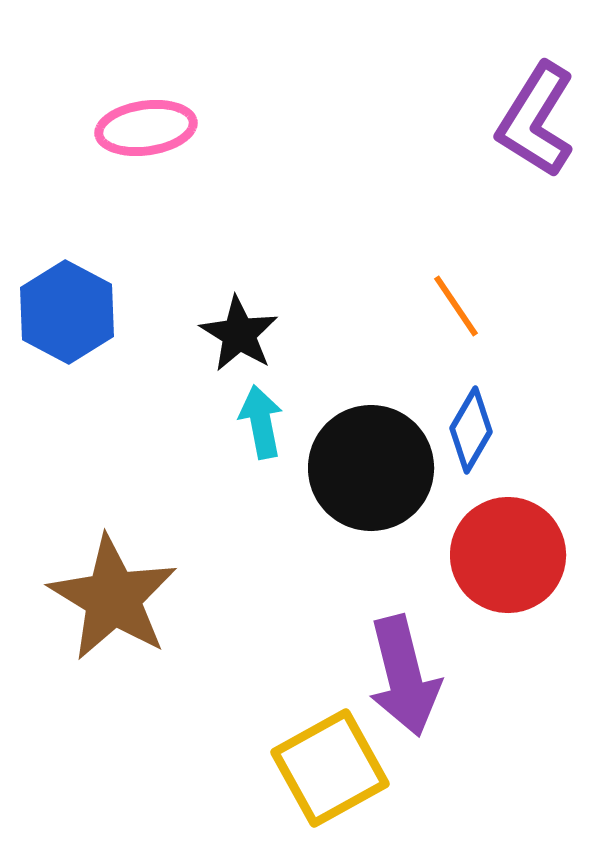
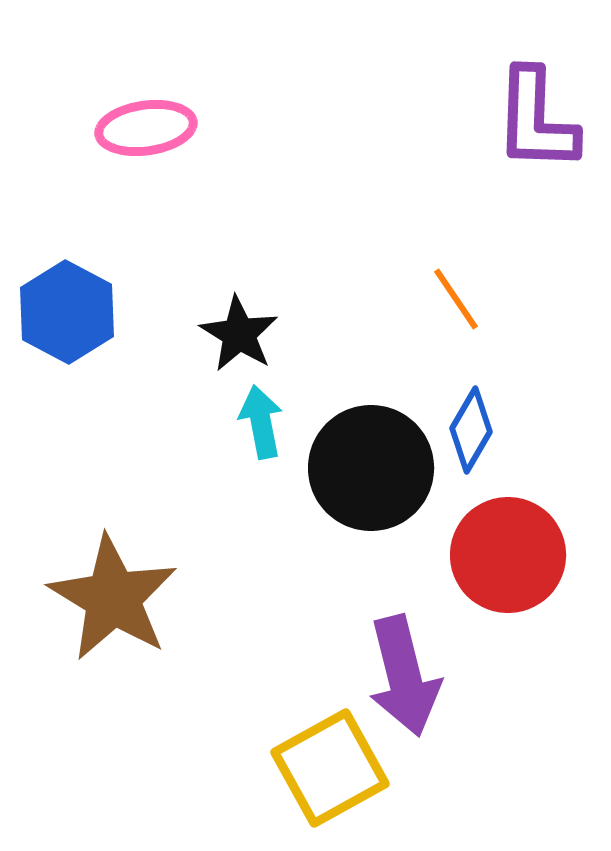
purple L-shape: rotated 30 degrees counterclockwise
orange line: moved 7 px up
